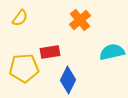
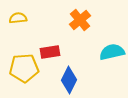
yellow semicircle: moved 2 px left; rotated 132 degrees counterclockwise
blue diamond: moved 1 px right
